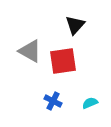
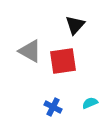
blue cross: moved 6 px down
